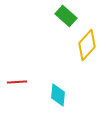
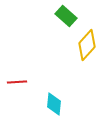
cyan diamond: moved 4 px left, 9 px down
